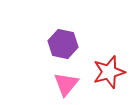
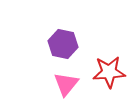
red star: rotated 12 degrees clockwise
